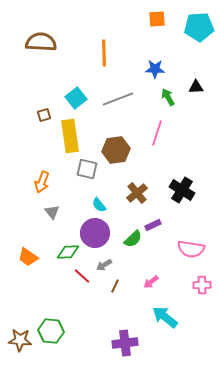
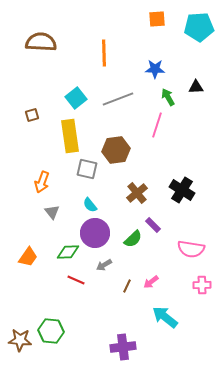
brown square: moved 12 px left
pink line: moved 8 px up
cyan semicircle: moved 9 px left
purple rectangle: rotated 70 degrees clockwise
orange trapezoid: rotated 90 degrees counterclockwise
red line: moved 6 px left, 4 px down; rotated 18 degrees counterclockwise
brown line: moved 12 px right
purple cross: moved 2 px left, 4 px down
